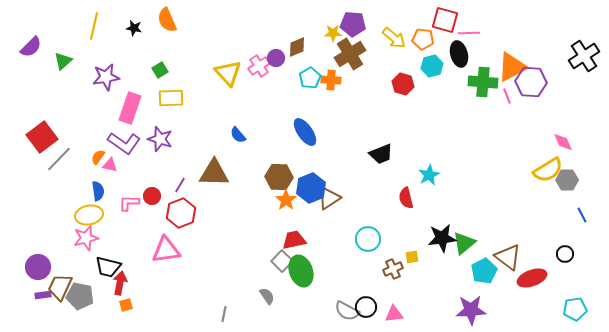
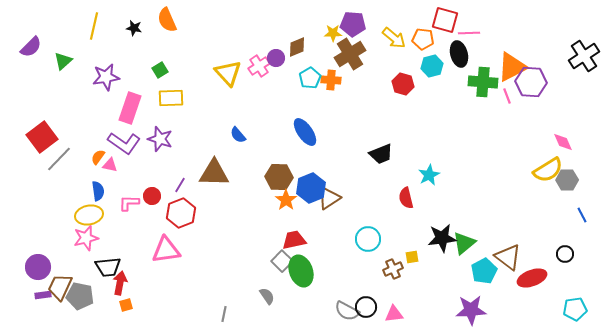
black trapezoid at (108, 267): rotated 20 degrees counterclockwise
